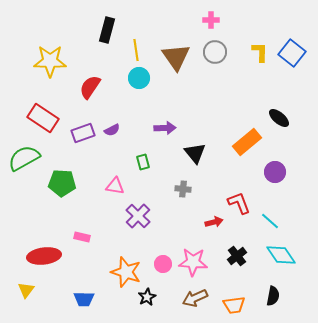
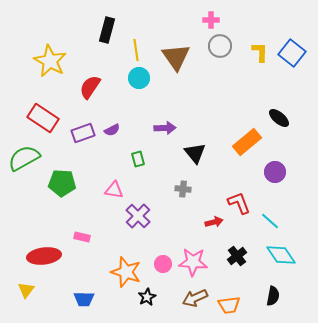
gray circle: moved 5 px right, 6 px up
yellow star: rotated 28 degrees clockwise
green rectangle: moved 5 px left, 3 px up
pink triangle: moved 1 px left, 4 px down
orange trapezoid: moved 5 px left
